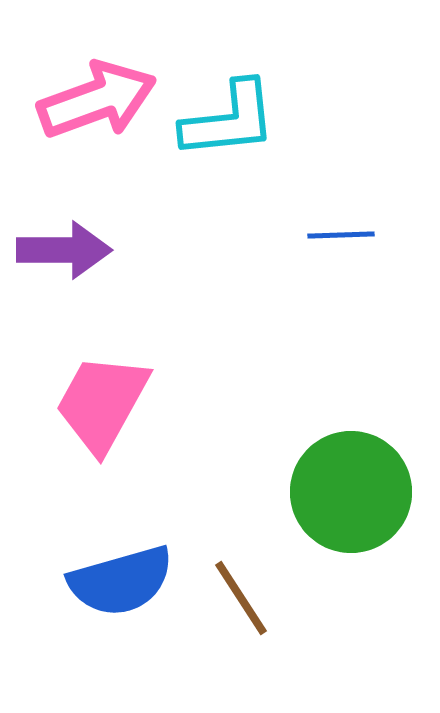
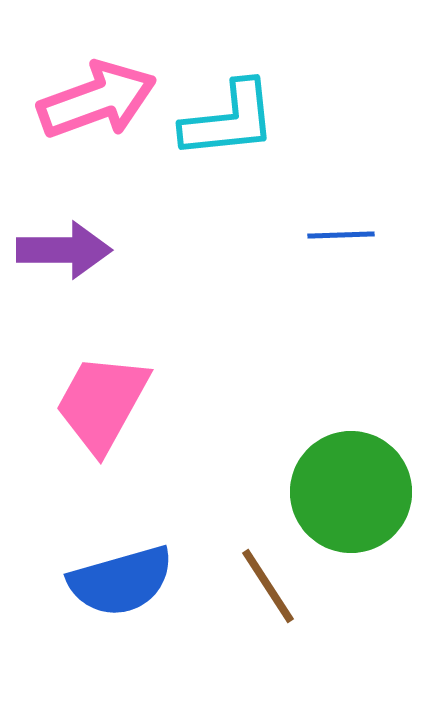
brown line: moved 27 px right, 12 px up
